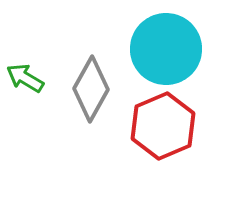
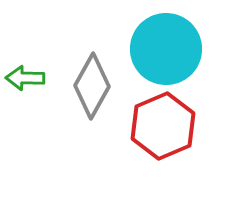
green arrow: rotated 30 degrees counterclockwise
gray diamond: moved 1 px right, 3 px up
